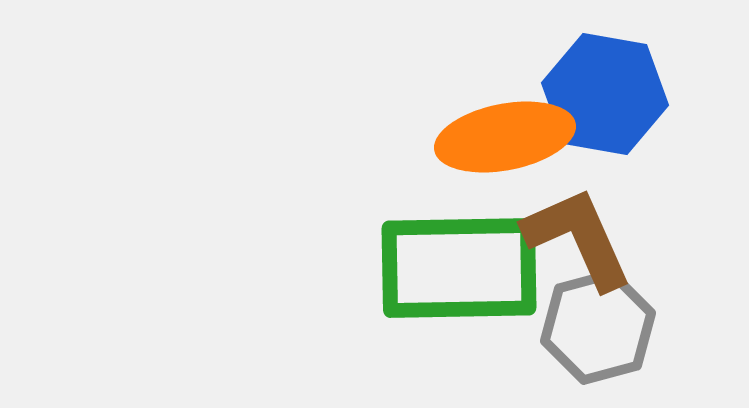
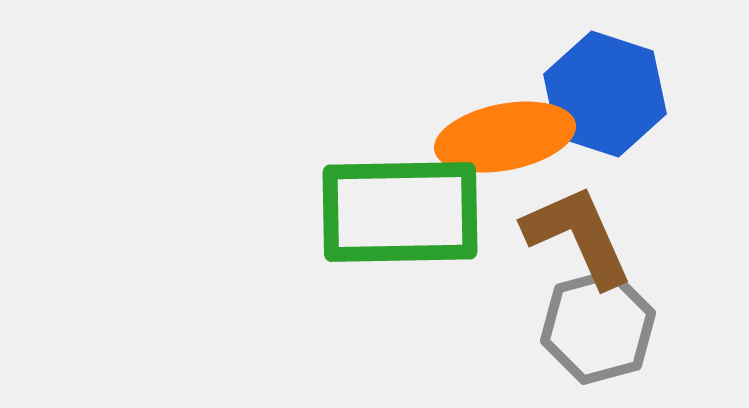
blue hexagon: rotated 8 degrees clockwise
brown L-shape: moved 2 px up
green rectangle: moved 59 px left, 56 px up
